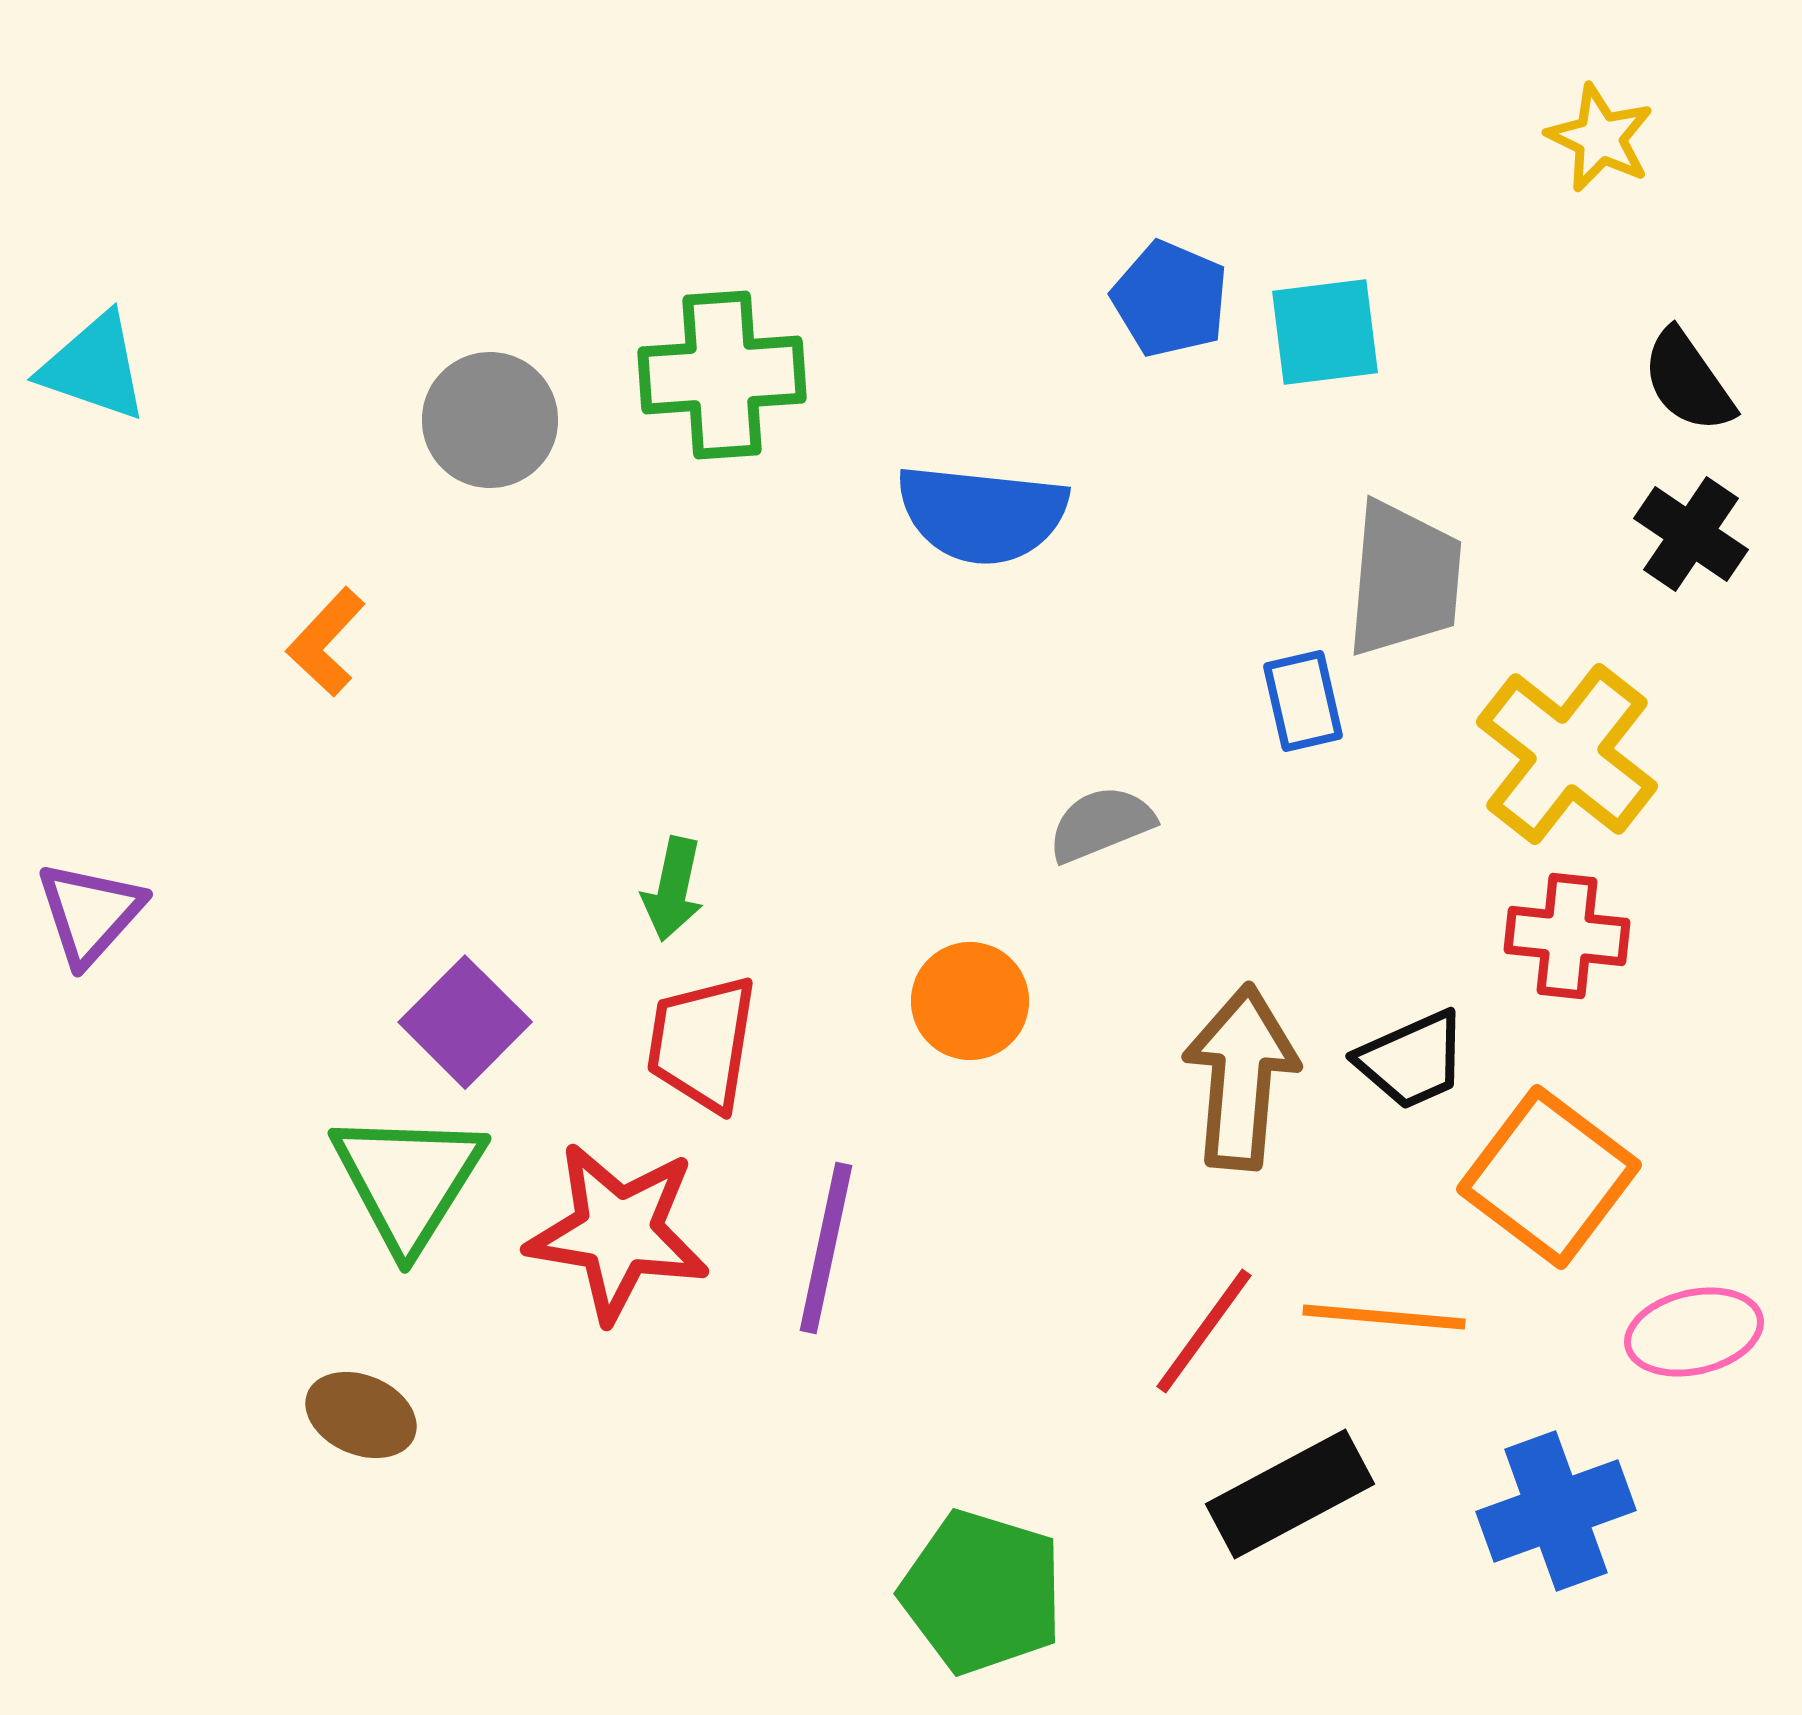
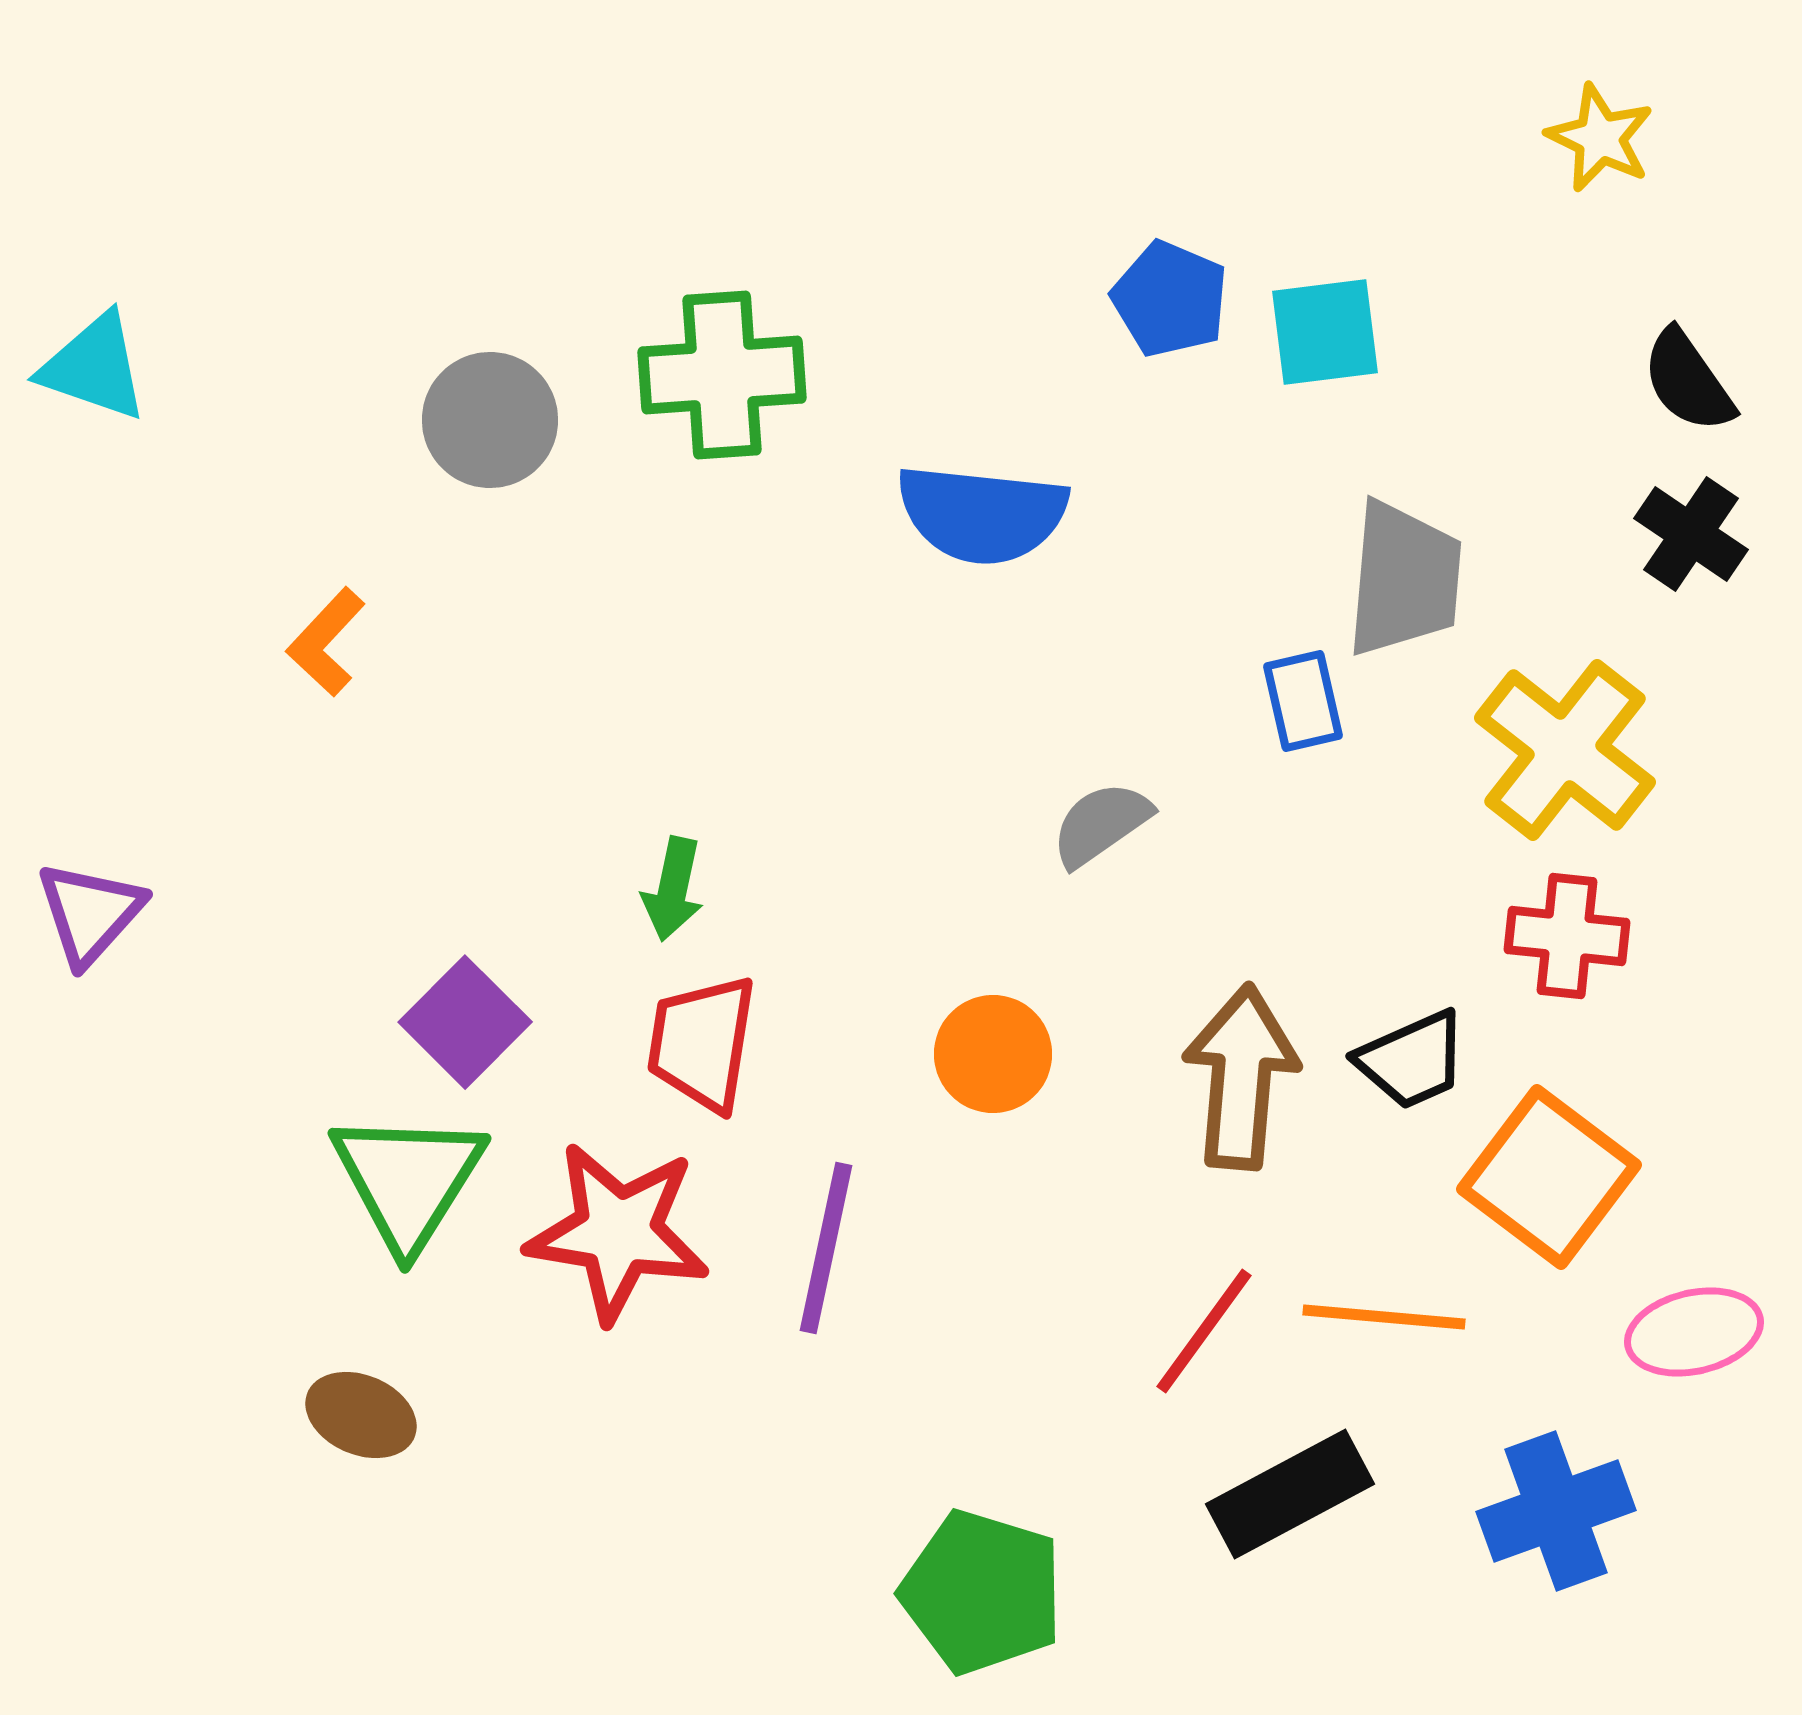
yellow cross: moved 2 px left, 4 px up
gray semicircle: rotated 13 degrees counterclockwise
orange circle: moved 23 px right, 53 px down
